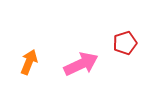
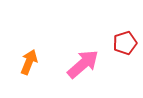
pink arrow: moved 2 px right; rotated 16 degrees counterclockwise
